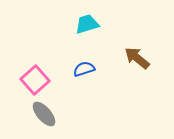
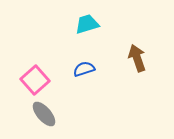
brown arrow: rotated 32 degrees clockwise
